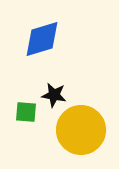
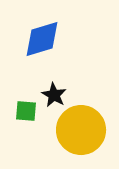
black star: rotated 20 degrees clockwise
green square: moved 1 px up
